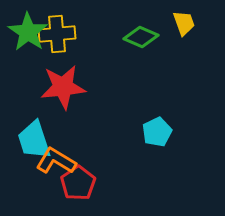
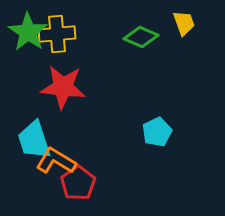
red star: rotated 12 degrees clockwise
